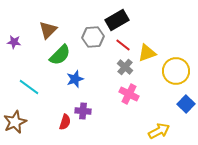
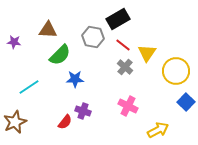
black rectangle: moved 1 px right, 1 px up
brown triangle: rotated 48 degrees clockwise
gray hexagon: rotated 15 degrees clockwise
yellow triangle: rotated 36 degrees counterclockwise
blue star: rotated 18 degrees clockwise
cyan line: rotated 70 degrees counterclockwise
pink cross: moved 1 px left, 12 px down
blue square: moved 2 px up
purple cross: rotated 14 degrees clockwise
red semicircle: rotated 21 degrees clockwise
yellow arrow: moved 1 px left, 1 px up
